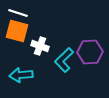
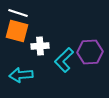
white cross: rotated 24 degrees counterclockwise
